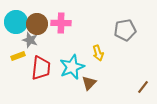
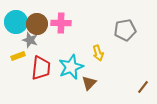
cyan star: moved 1 px left
